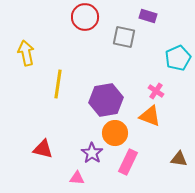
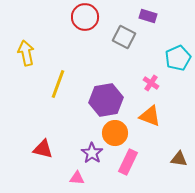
gray square: rotated 15 degrees clockwise
yellow line: rotated 12 degrees clockwise
pink cross: moved 5 px left, 8 px up
